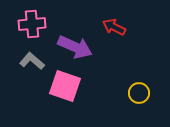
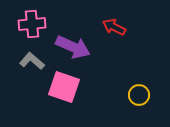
purple arrow: moved 2 px left
pink square: moved 1 px left, 1 px down
yellow circle: moved 2 px down
